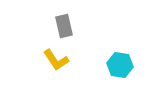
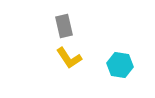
yellow L-shape: moved 13 px right, 2 px up
